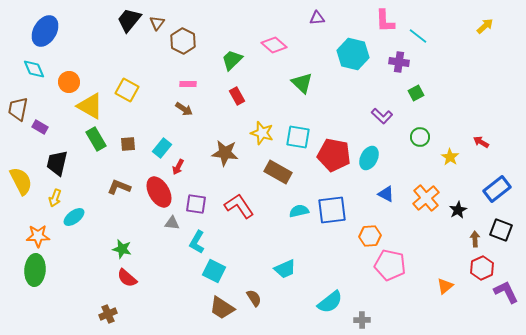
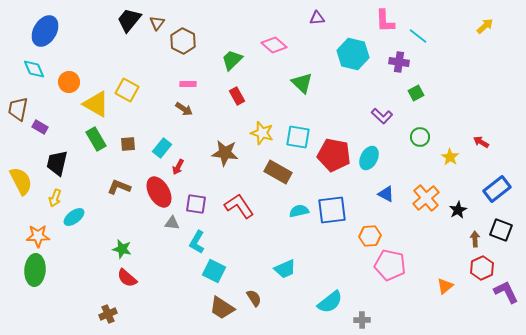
yellow triangle at (90, 106): moved 6 px right, 2 px up
